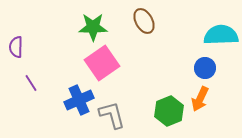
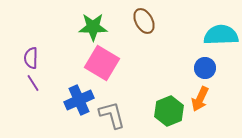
purple semicircle: moved 15 px right, 11 px down
pink square: rotated 24 degrees counterclockwise
purple line: moved 2 px right
